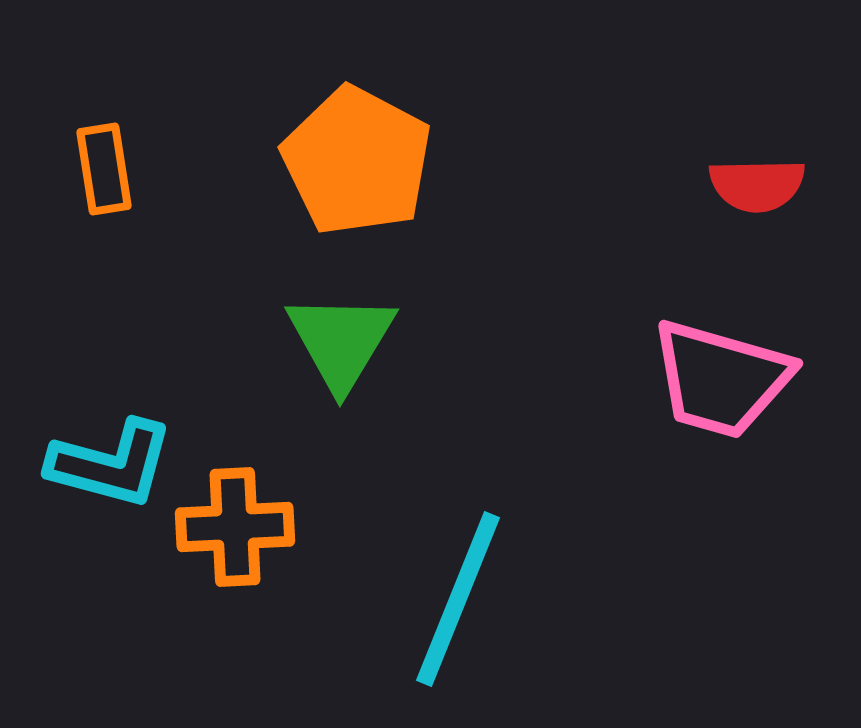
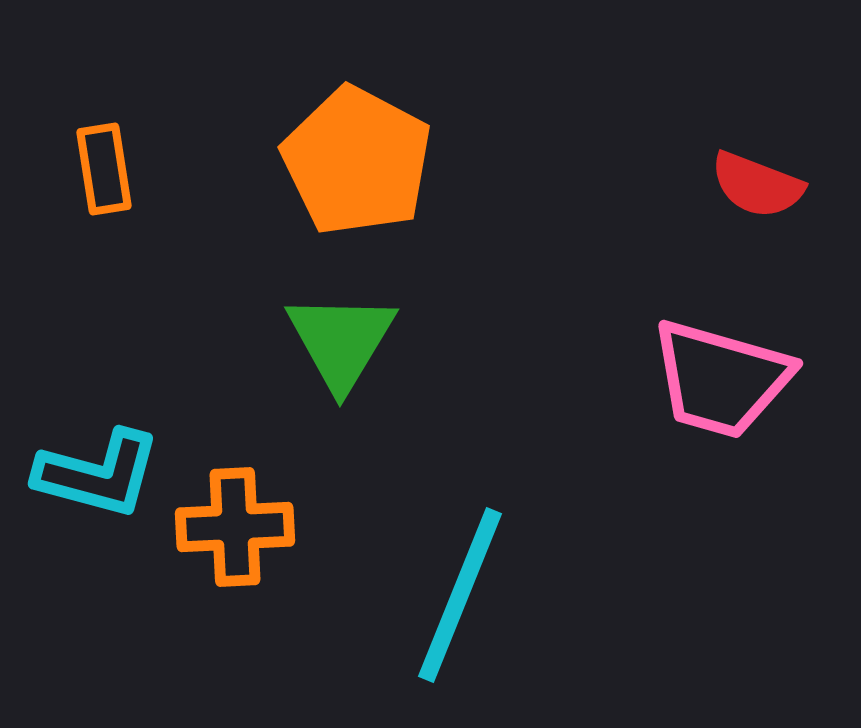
red semicircle: rotated 22 degrees clockwise
cyan L-shape: moved 13 px left, 10 px down
cyan line: moved 2 px right, 4 px up
